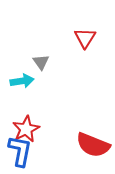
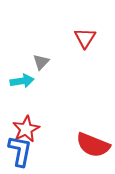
gray triangle: rotated 18 degrees clockwise
